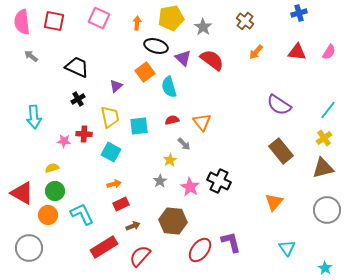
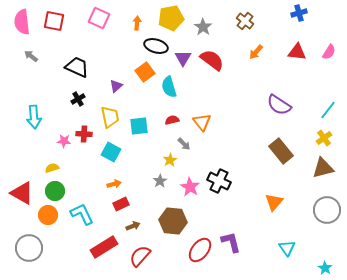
purple triangle at (183, 58): rotated 18 degrees clockwise
